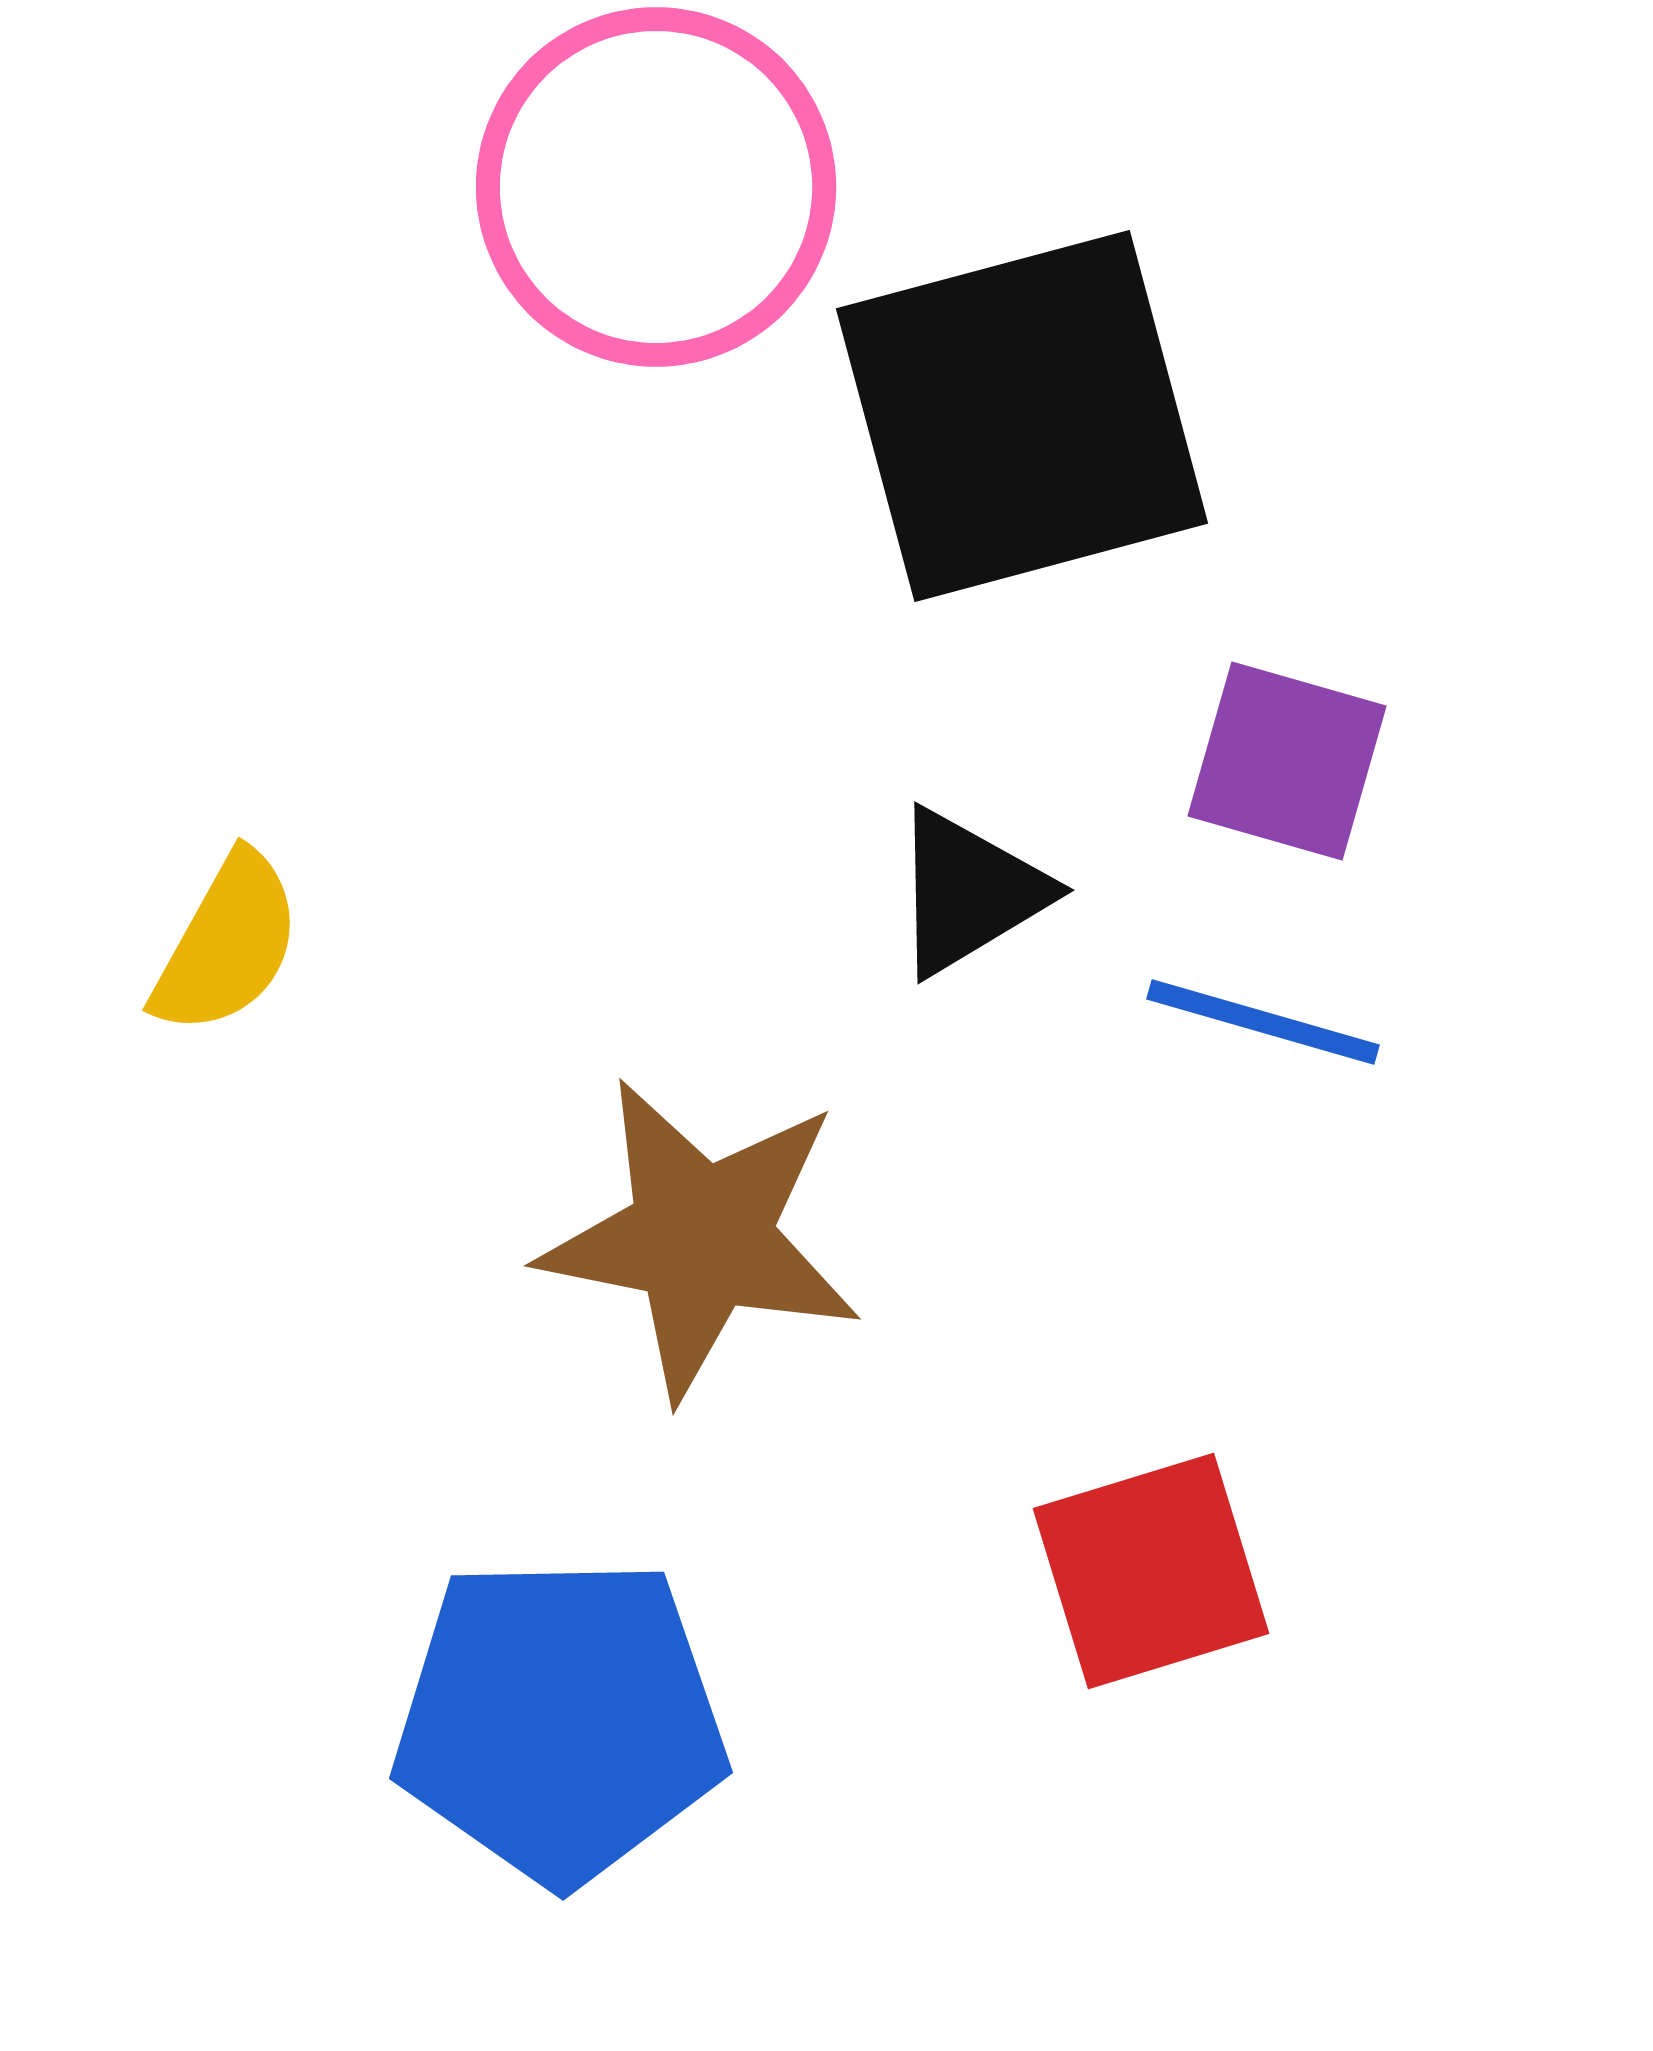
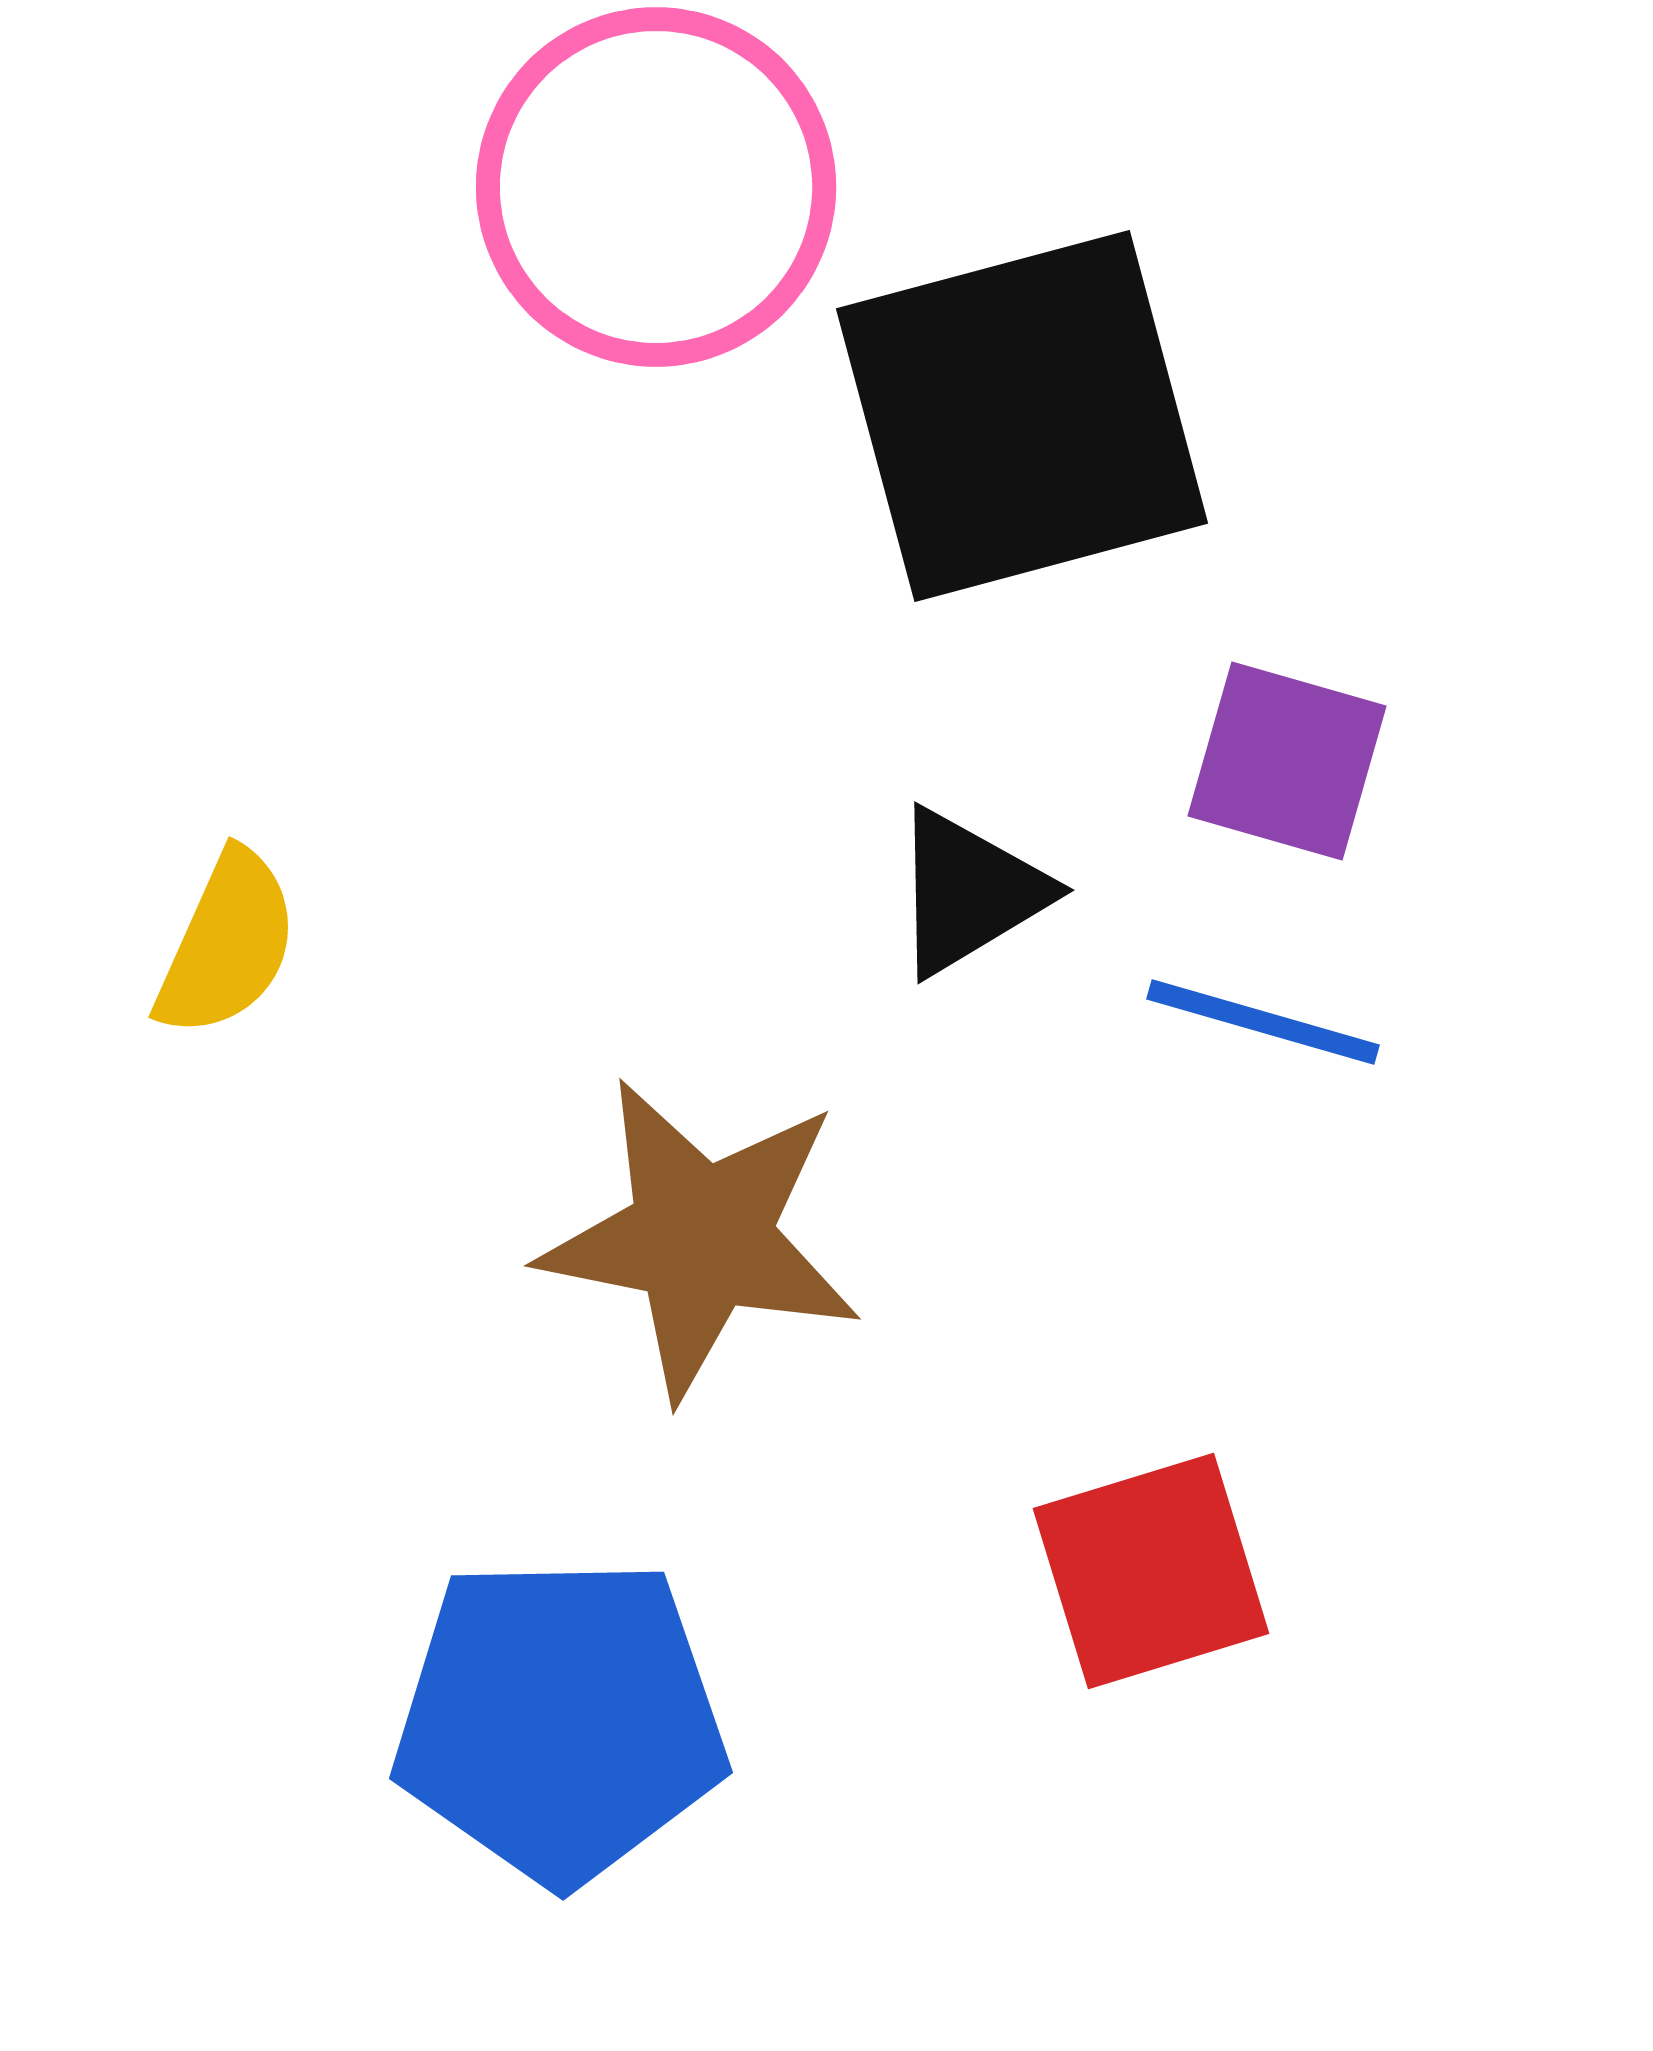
yellow semicircle: rotated 5 degrees counterclockwise
